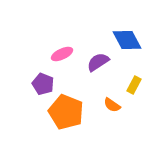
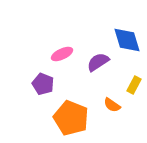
blue diamond: rotated 12 degrees clockwise
orange pentagon: moved 5 px right, 6 px down
